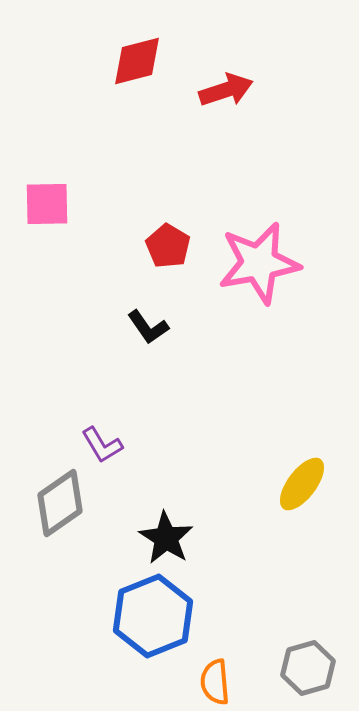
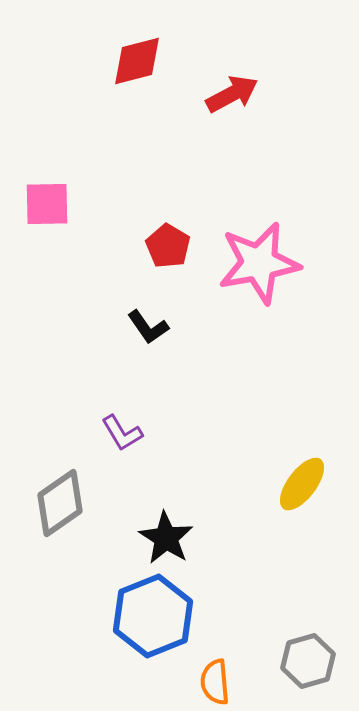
red arrow: moved 6 px right, 4 px down; rotated 10 degrees counterclockwise
purple L-shape: moved 20 px right, 12 px up
gray hexagon: moved 7 px up
